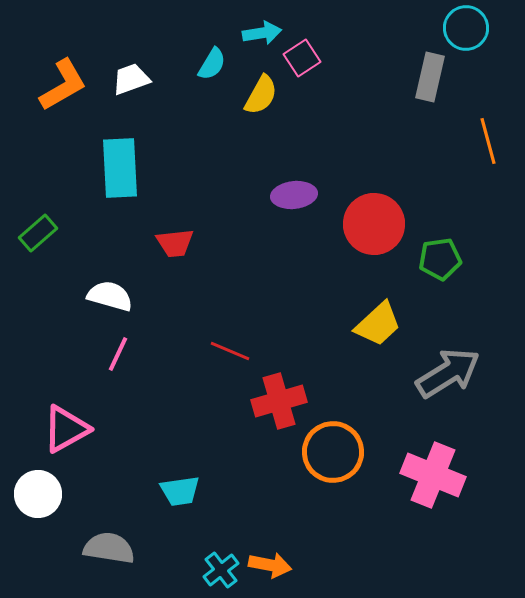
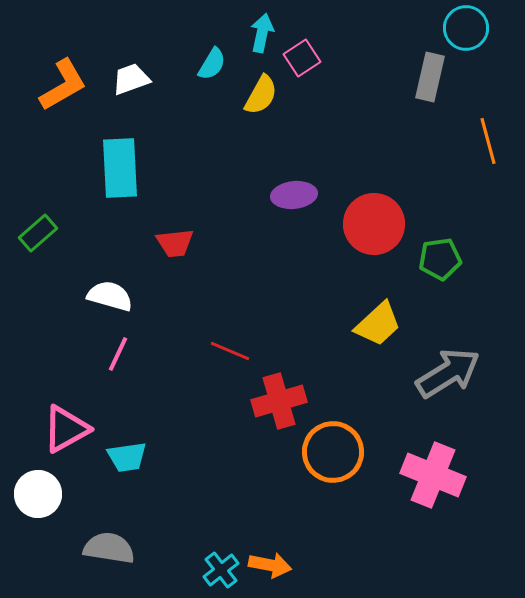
cyan arrow: rotated 69 degrees counterclockwise
cyan trapezoid: moved 53 px left, 34 px up
